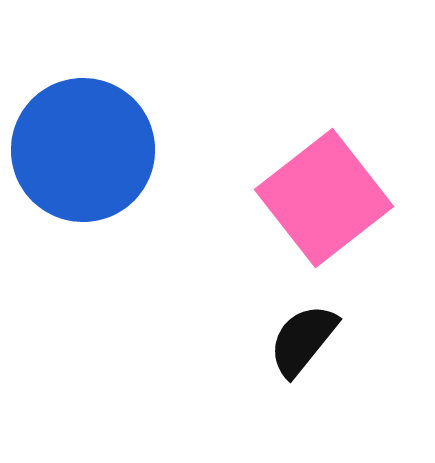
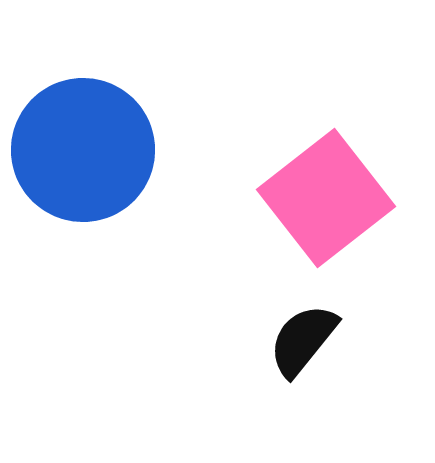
pink square: moved 2 px right
